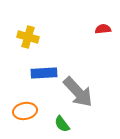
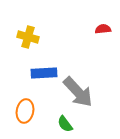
orange ellipse: rotated 70 degrees counterclockwise
green semicircle: moved 3 px right
